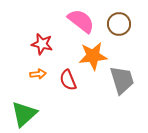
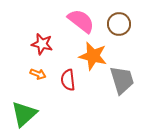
orange star: rotated 20 degrees clockwise
orange arrow: rotated 28 degrees clockwise
red semicircle: rotated 15 degrees clockwise
